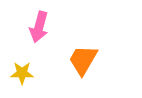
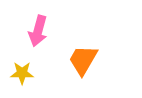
pink arrow: moved 1 px left, 4 px down
